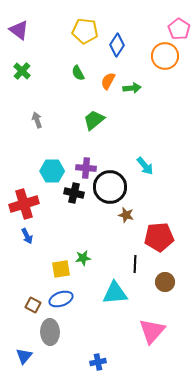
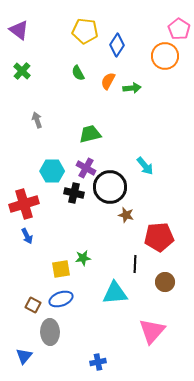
green trapezoid: moved 4 px left, 14 px down; rotated 25 degrees clockwise
purple cross: rotated 24 degrees clockwise
